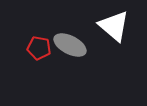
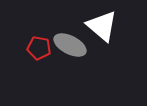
white triangle: moved 12 px left
